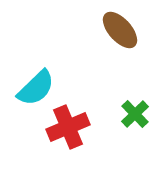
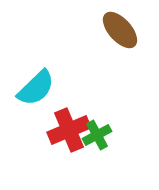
green cross: moved 38 px left, 21 px down; rotated 16 degrees clockwise
red cross: moved 1 px right, 3 px down
